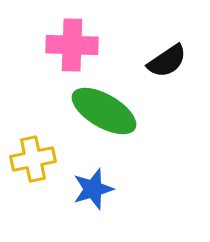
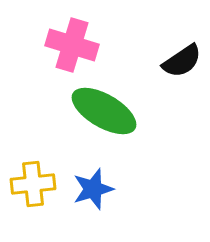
pink cross: rotated 15 degrees clockwise
black semicircle: moved 15 px right
yellow cross: moved 25 px down; rotated 6 degrees clockwise
